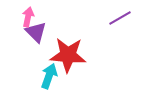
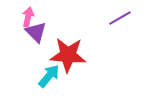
cyan arrow: rotated 20 degrees clockwise
